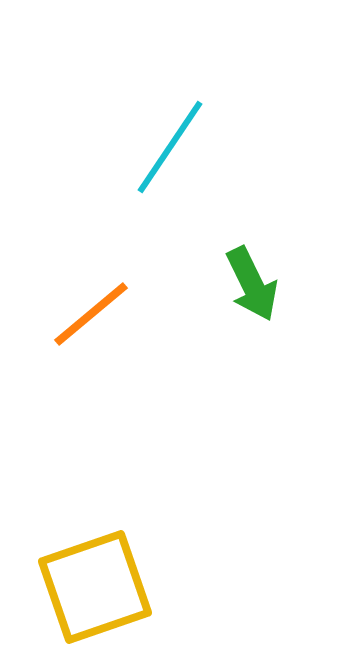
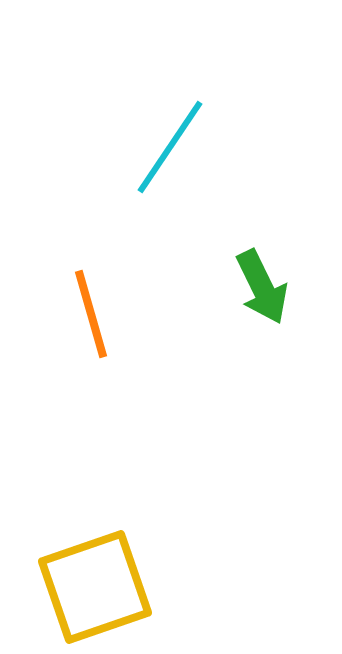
green arrow: moved 10 px right, 3 px down
orange line: rotated 66 degrees counterclockwise
